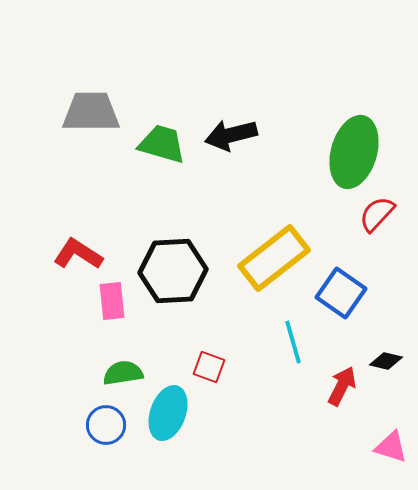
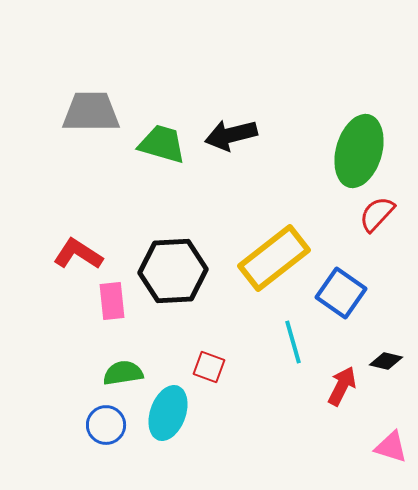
green ellipse: moved 5 px right, 1 px up
